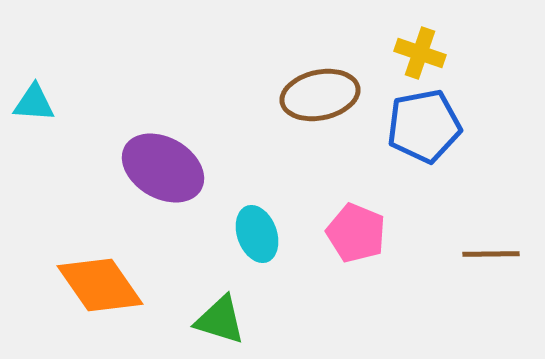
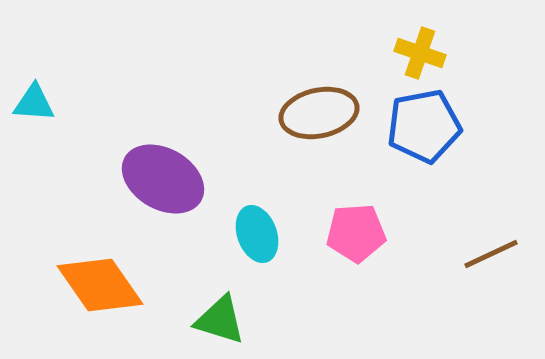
brown ellipse: moved 1 px left, 18 px down
purple ellipse: moved 11 px down
pink pentagon: rotated 26 degrees counterclockwise
brown line: rotated 24 degrees counterclockwise
